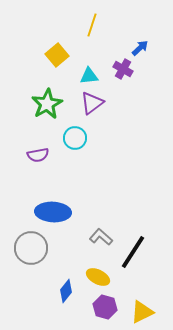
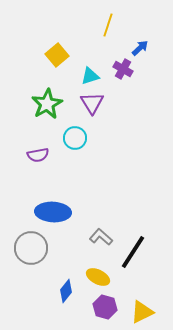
yellow line: moved 16 px right
cyan triangle: moved 1 px right; rotated 12 degrees counterclockwise
purple triangle: rotated 25 degrees counterclockwise
